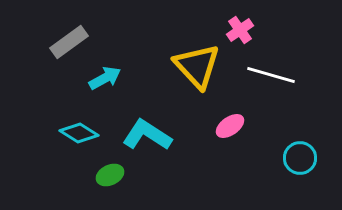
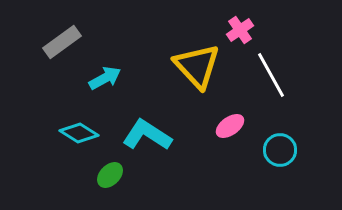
gray rectangle: moved 7 px left
white line: rotated 45 degrees clockwise
cyan circle: moved 20 px left, 8 px up
green ellipse: rotated 20 degrees counterclockwise
